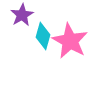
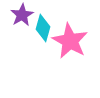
cyan diamond: moved 8 px up
